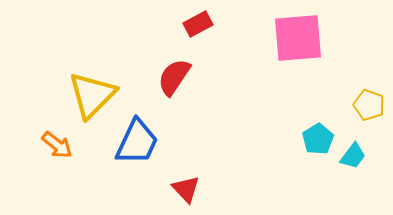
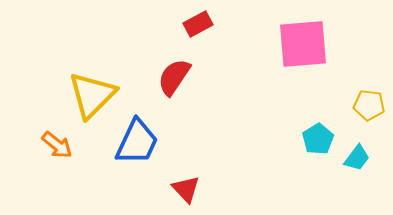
pink square: moved 5 px right, 6 px down
yellow pentagon: rotated 12 degrees counterclockwise
cyan trapezoid: moved 4 px right, 2 px down
